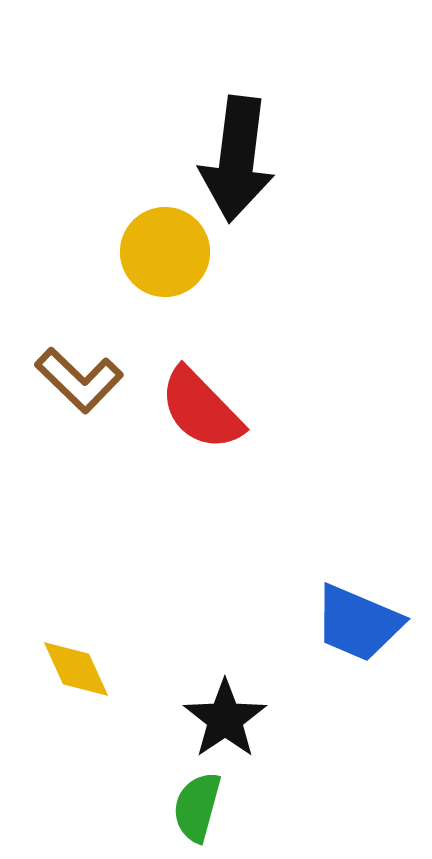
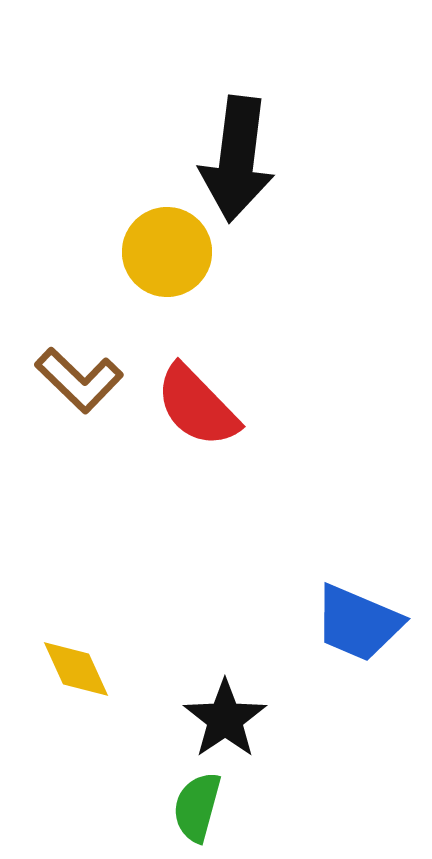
yellow circle: moved 2 px right
red semicircle: moved 4 px left, 3 px up
